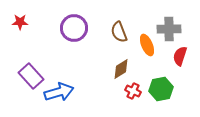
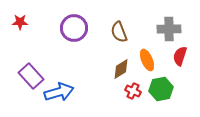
orange ellipse: moved 15 px down
